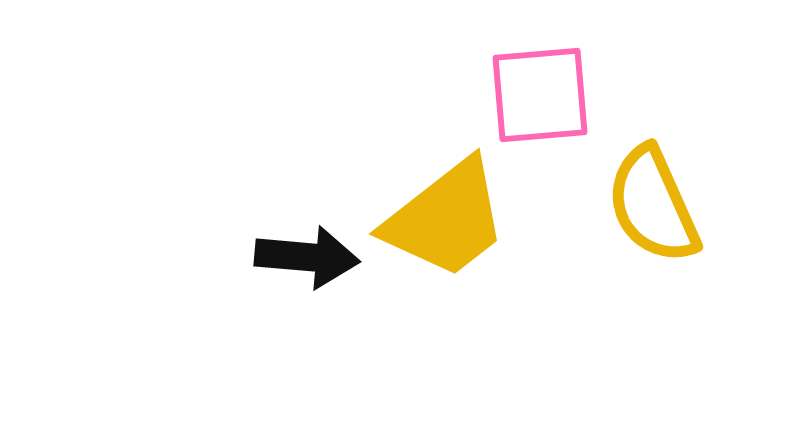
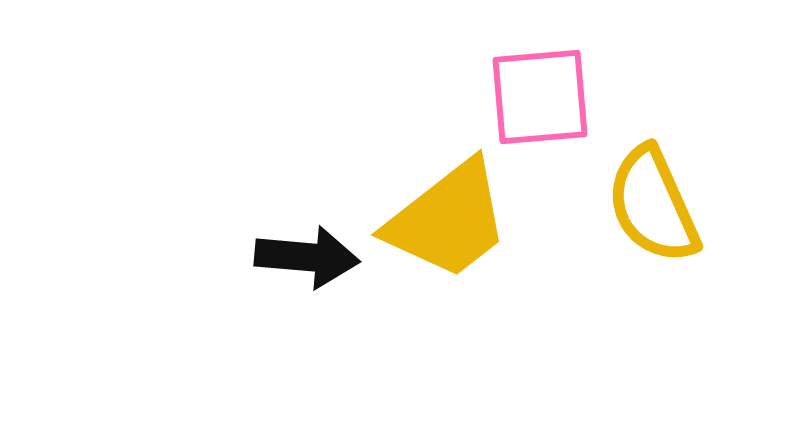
pink square: moved 2 px down
yellow trapezoid: moved 2 px right, 1 px down
